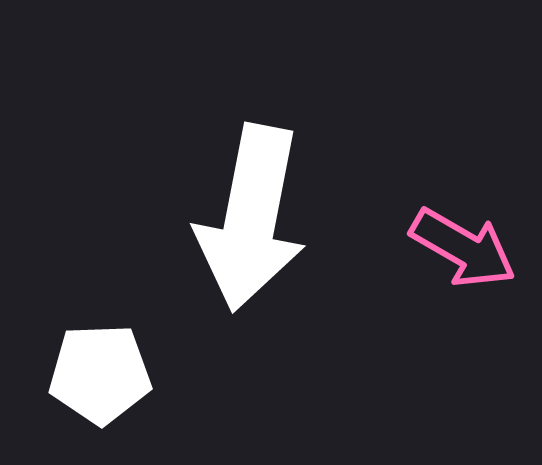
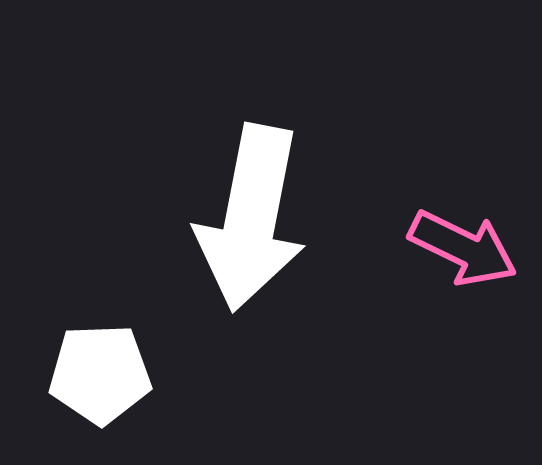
pink arrow: rotated 4 degrees counterclockwise
